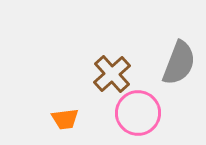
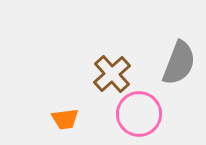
pink circle: moved 1 px right, 1 px down
